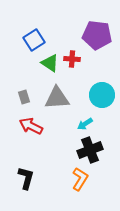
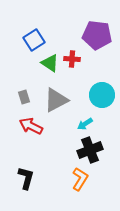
gray triangle: moved 1 px left, 2 px down; rotated 24 degrees counterclockwise
